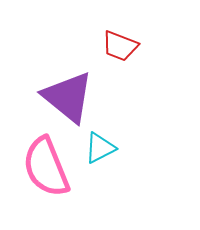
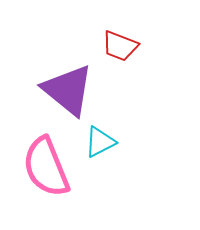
purple triangle: moved 7 px up
cyan triangle: moved 6 px up
